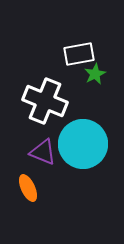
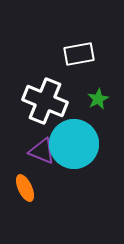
green star: moved 3 px right, 25 px down
cyan circle: moved 9 px left
purple triangle: moved 1 px left, 1 px up
orange ellipse: moved 3 px left
